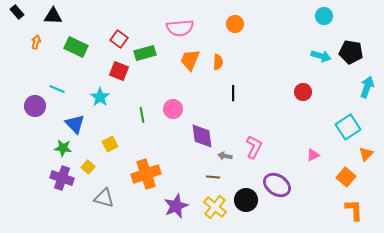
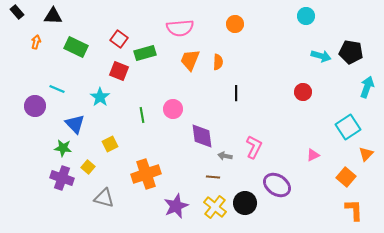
cyan circle at (324, 16): moved 18 px left
black line at (233, 93): moved 3 px right
black circle at (246, 200): moved 1 px left, 3 px down
